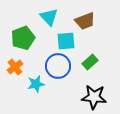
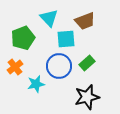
cyan triangle: moved 1 px down
cyan square: moved 2 px up
green rectangle: moved 3 px left, 1 px down
blue circle: moved 1 px right
black star: moved 7 px left; rotated 20 degrees counterclockwise
